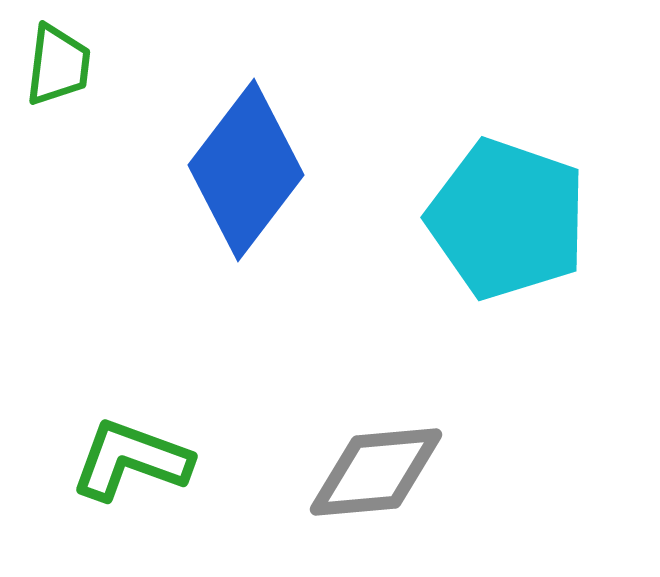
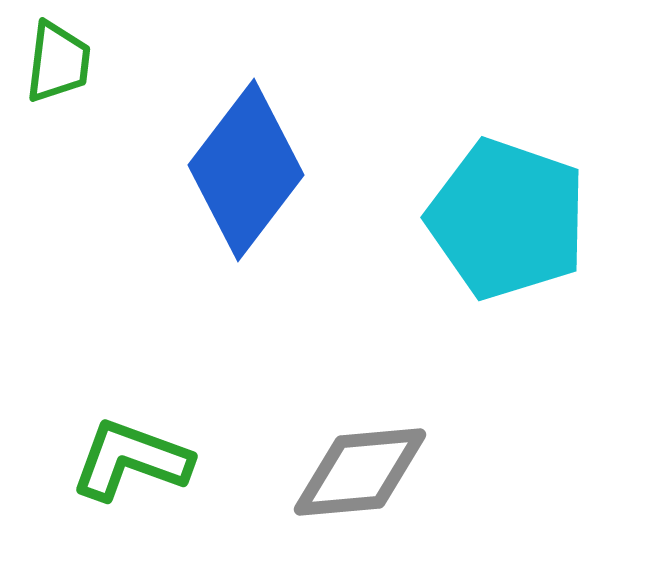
green trapezoid: moved 3 px up
gray diamond: moved 16 px left
